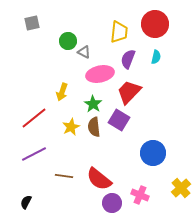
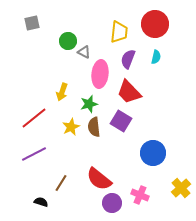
pink ellipse: rotated 72 degrees counterclockwise
red trapezoid: rotated 88 degrees counterclockwise
green star: moved 4 px left; rotated 24 degrees clockwise
purple square: moved 2 px right, 1 px down
brown line: moved 3 px left, 7 px down; rotated 66 degrees counterclockwise
black semicircle: moved 15 px right; rotated 80 degrees clockwise
